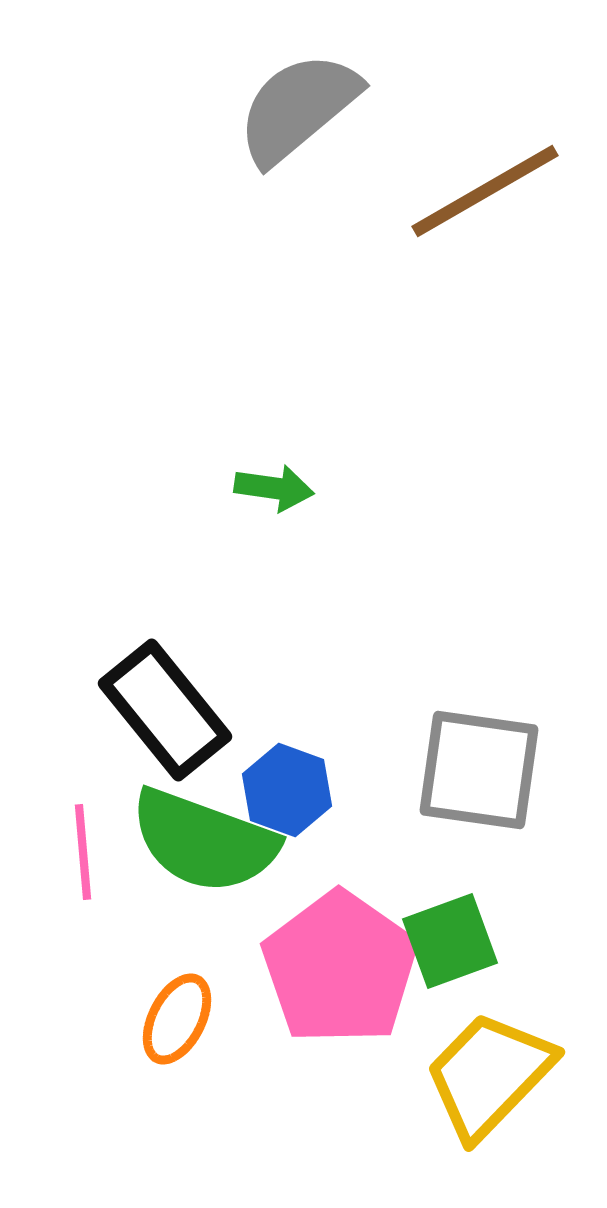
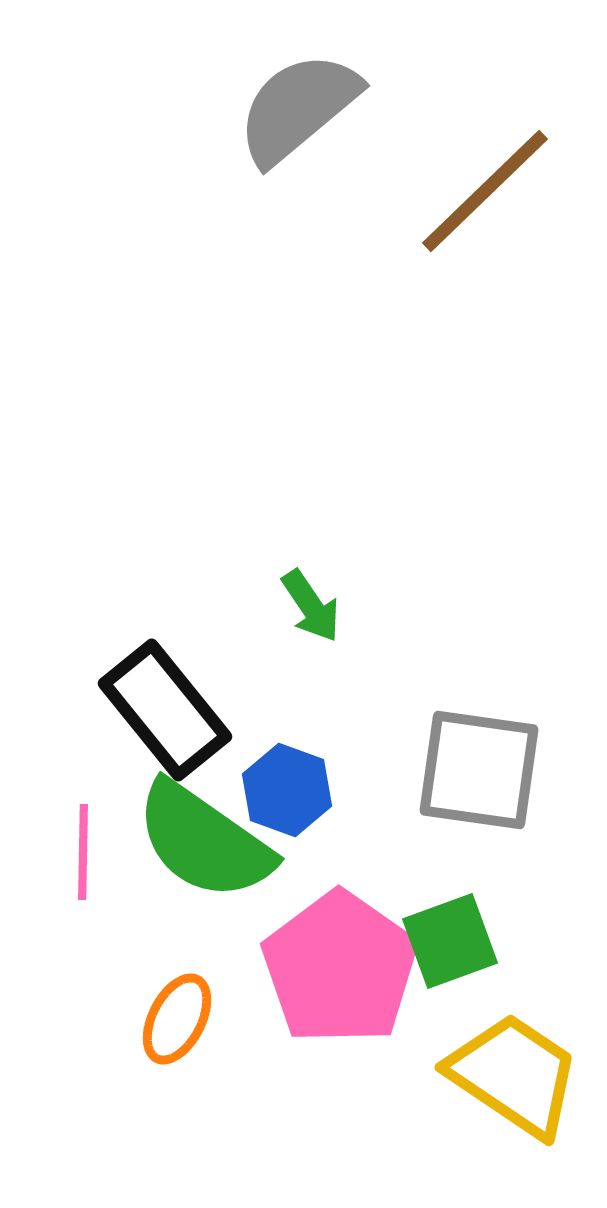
brown line: rotated 14 degrees counterclockwise
green arrow: moved 37 px right, 118 px down; rotated 48 degrees clockwise
green semicircle: rotated 15 degrees clockwise
pink line: rotated 6 degrees clockwise
yellow trapezoid: moved 25 px right; rotated 80 degrees clockwise
